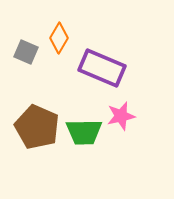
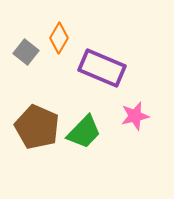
gray square: rotated 15 degrees clockwise
pink star: moved 14 px right
green trapezoid: rotated 45 degrees counterclockwise
